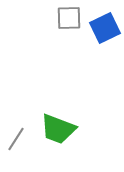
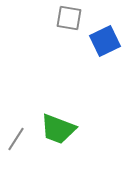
gray square: rotated 12 degrees clockwise
blue square: moved 13 px down
